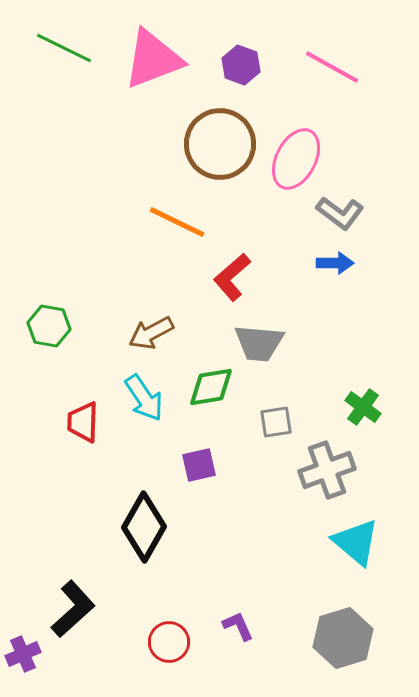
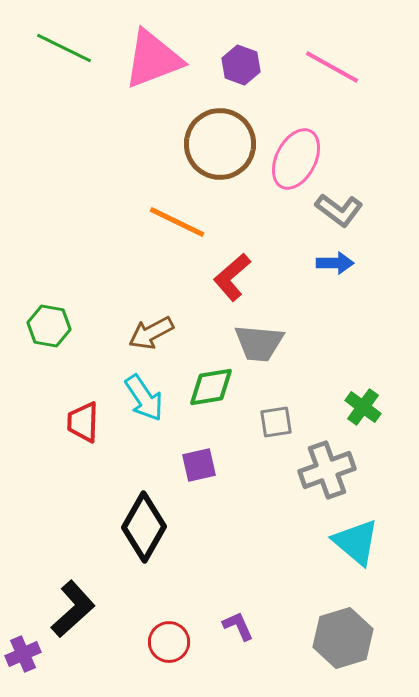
gray L-shape: moved 1 px left, 3 px up
